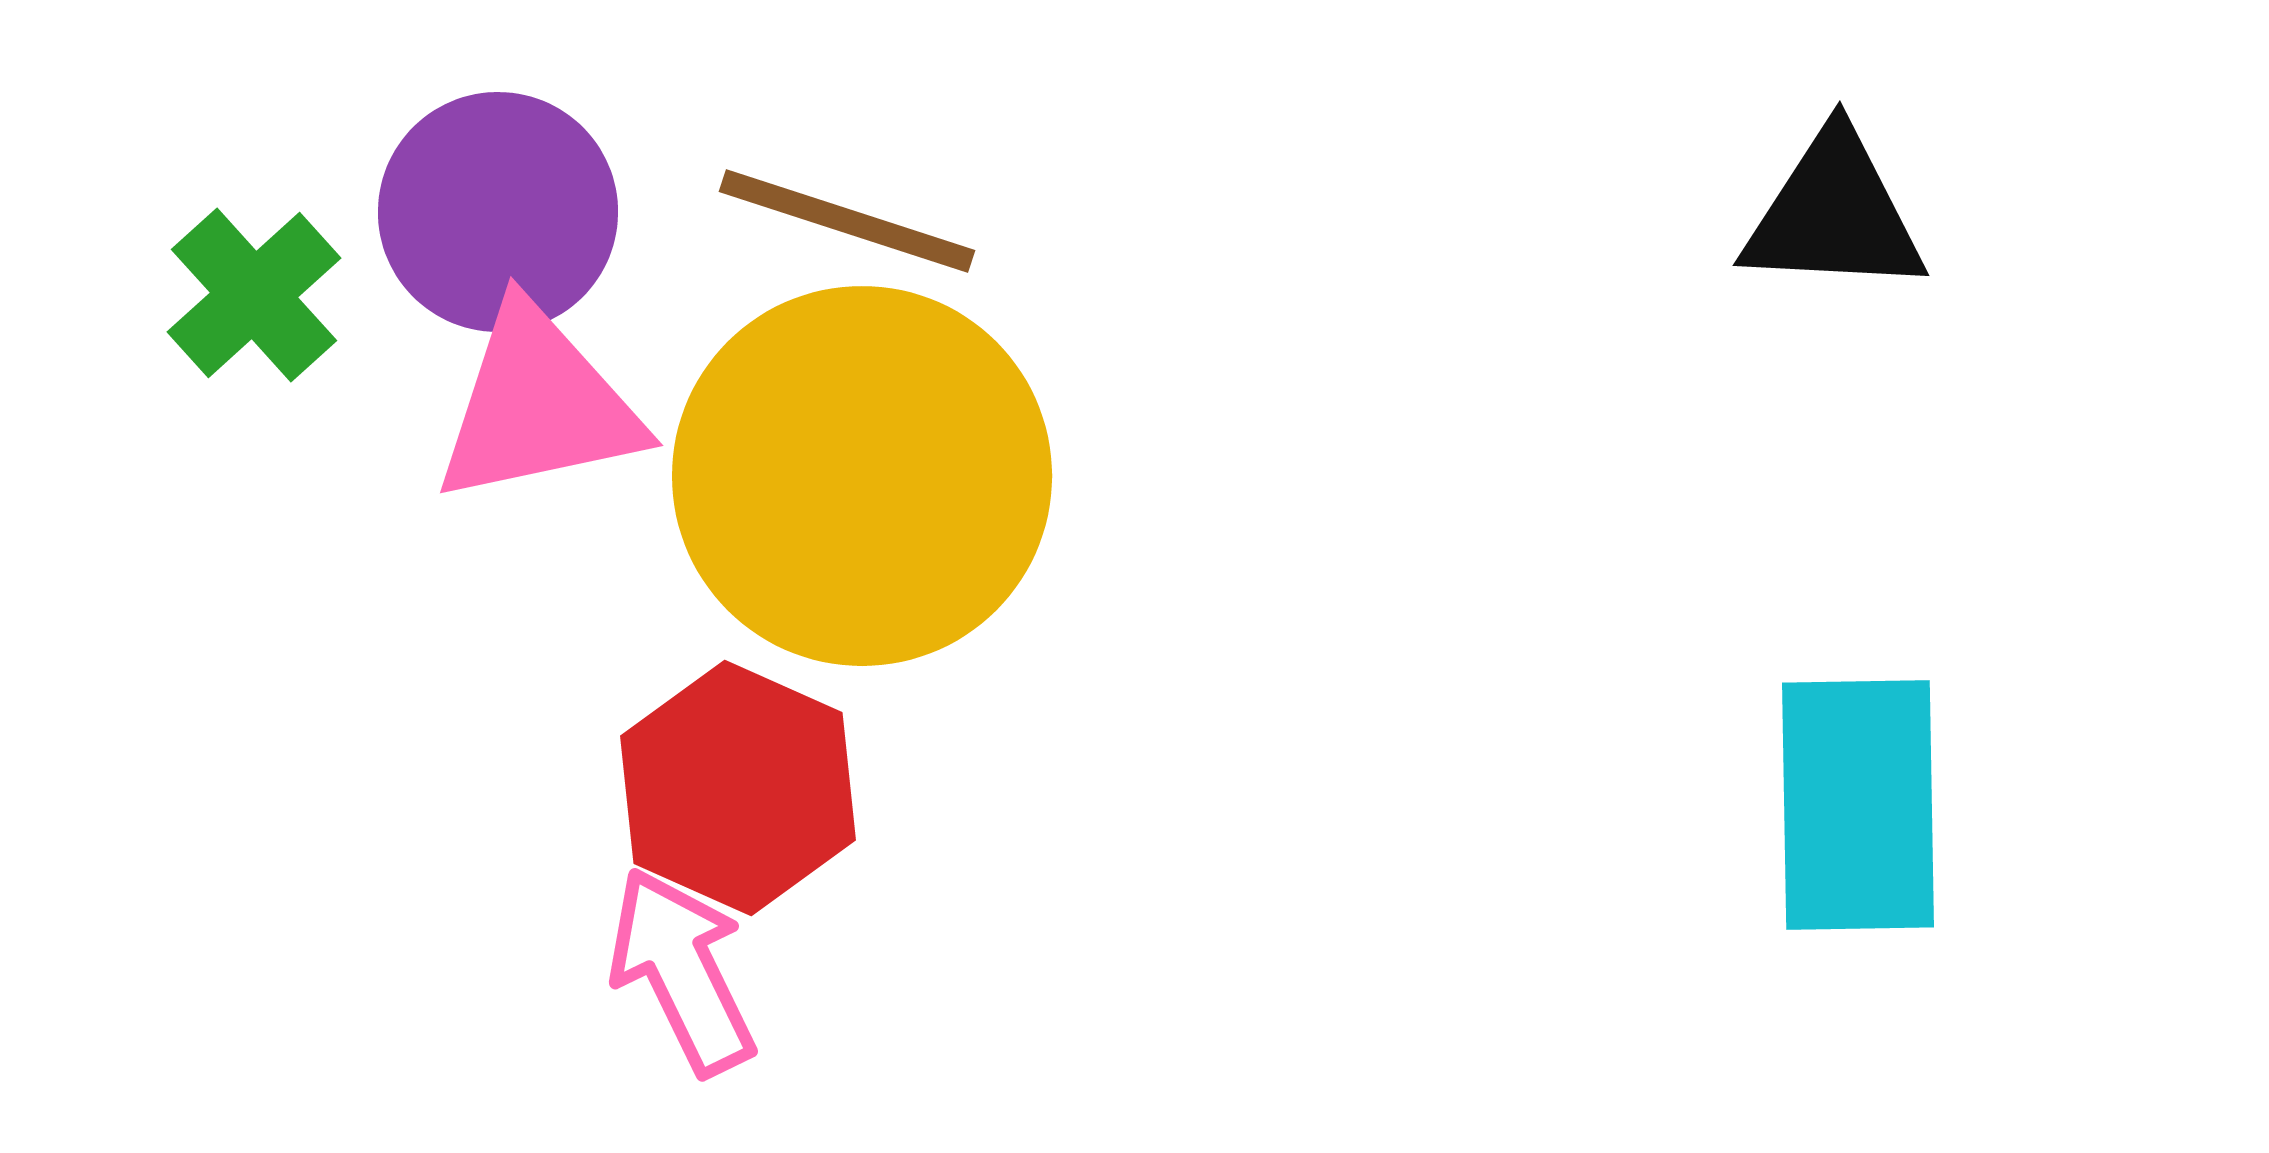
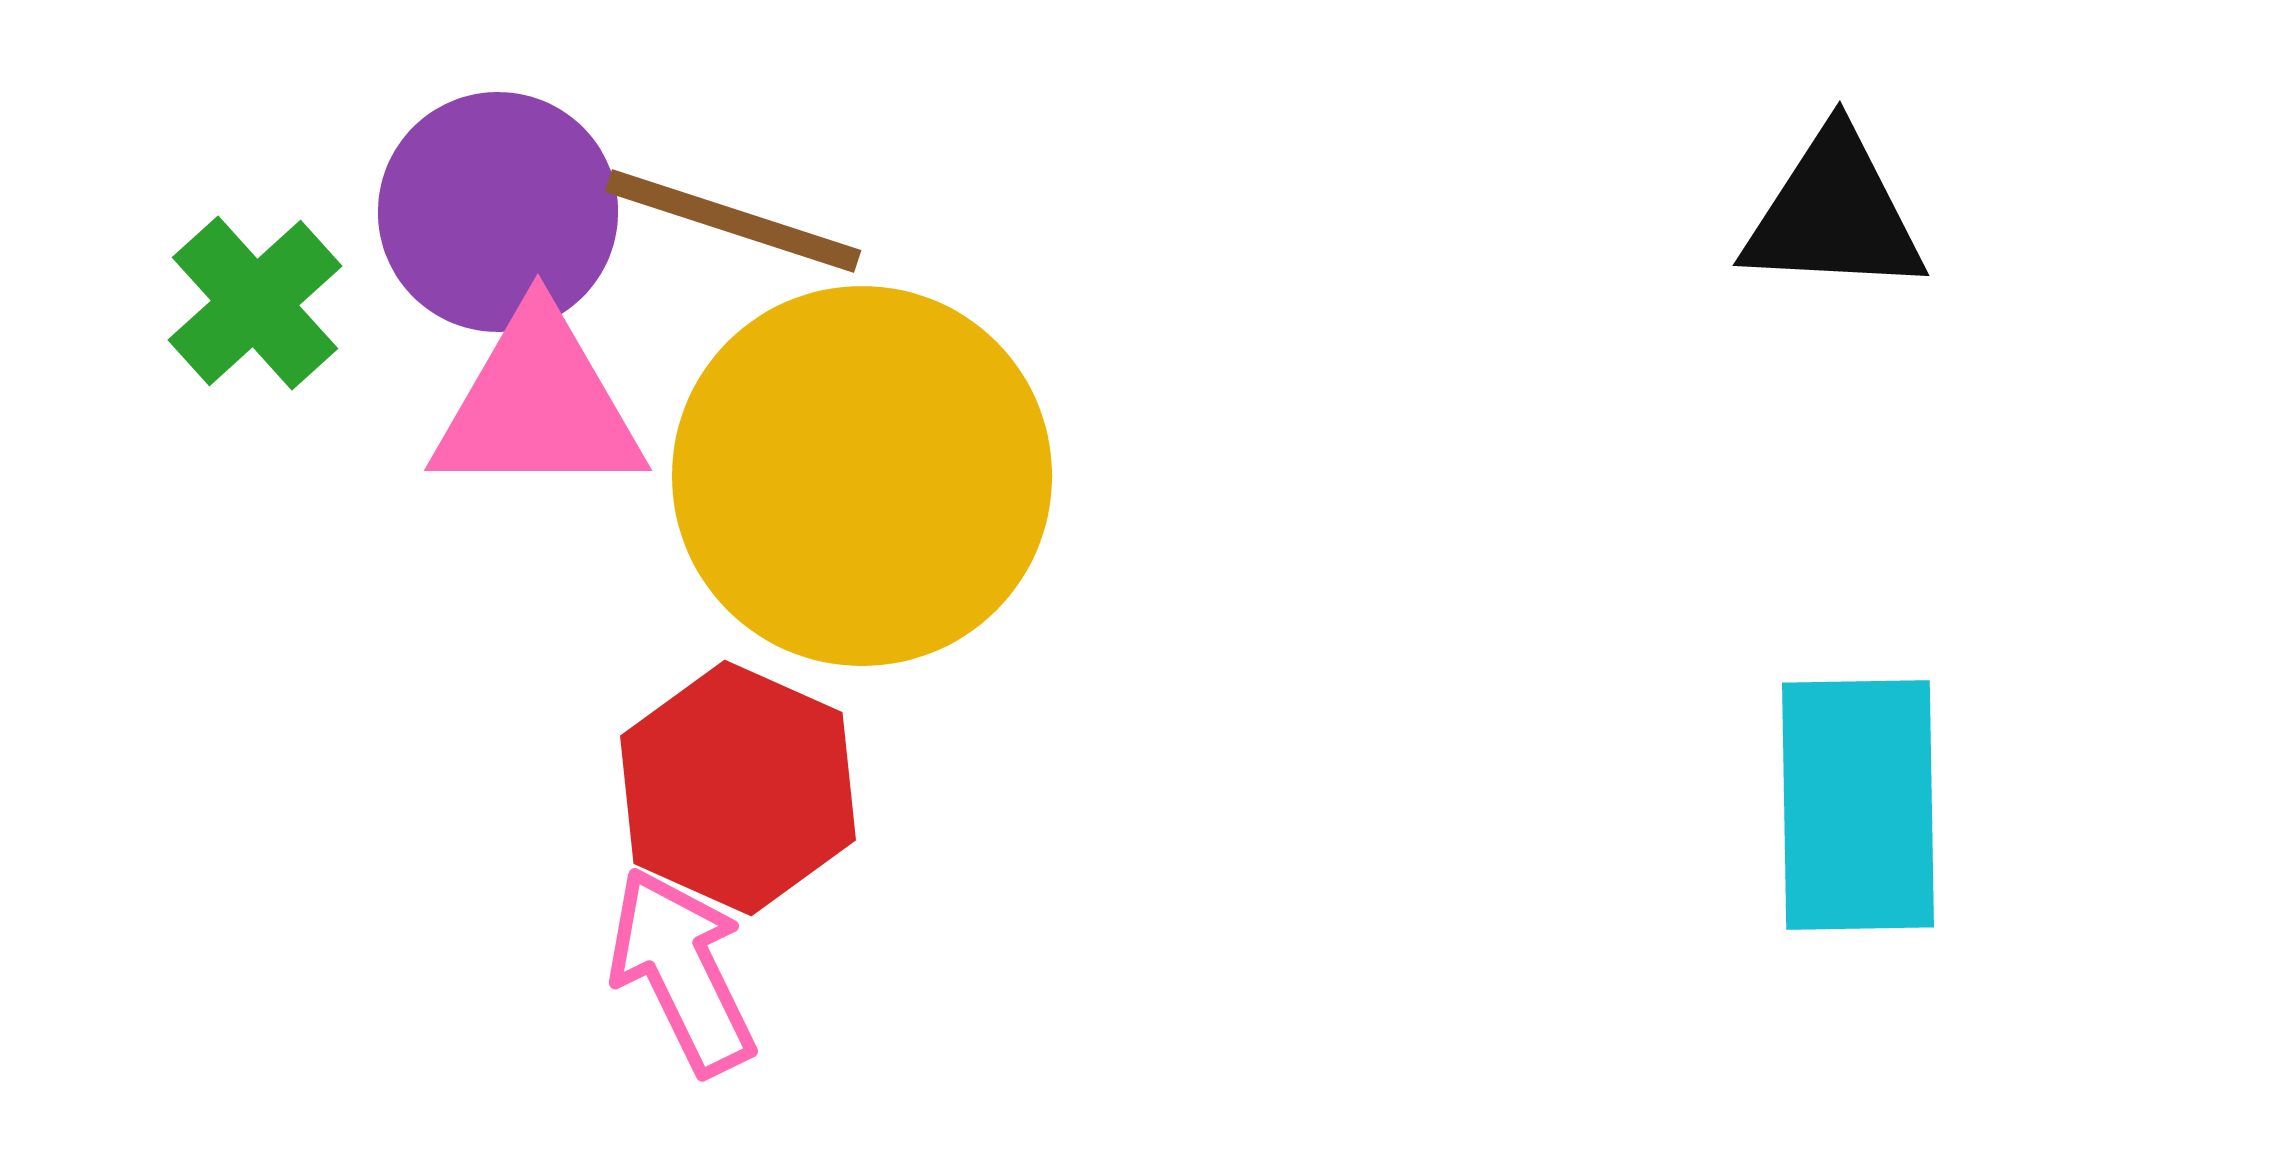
brown line: moved 114 px left
green cross: moved 1 px right, 8 px down
pink triangle: rotated 12 degrees clockwise
